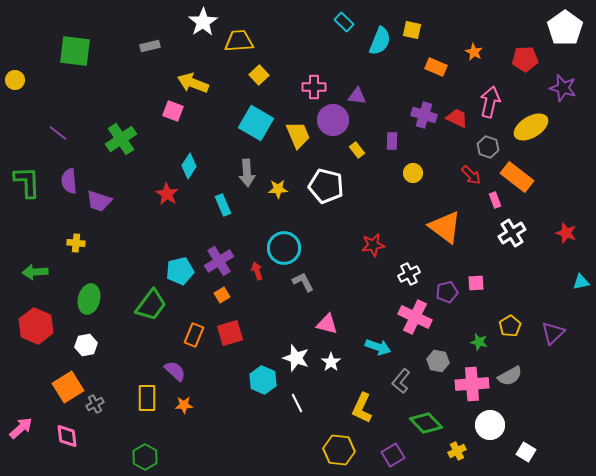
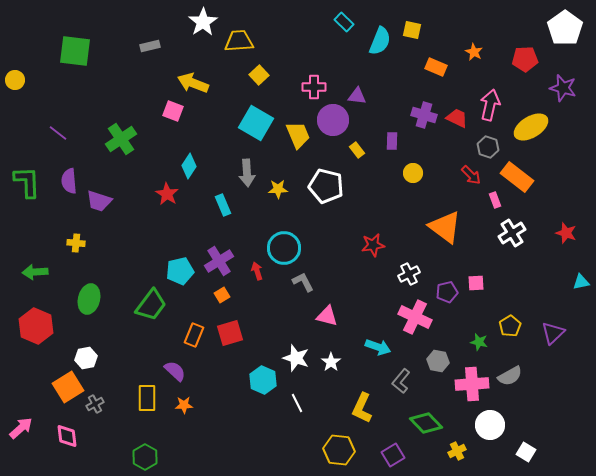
pink arrow at (490, 102): moved 3 px down
pink triangle at (327, 324): moved 8 px up
white hexagon at (86, 345): moved 13 px down
